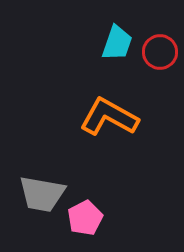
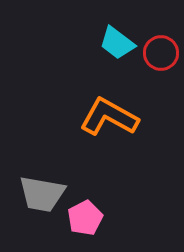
cyan trapezoid: rotated 108 degrees clockwise
red circle: moved 1 px right, 1 px down
